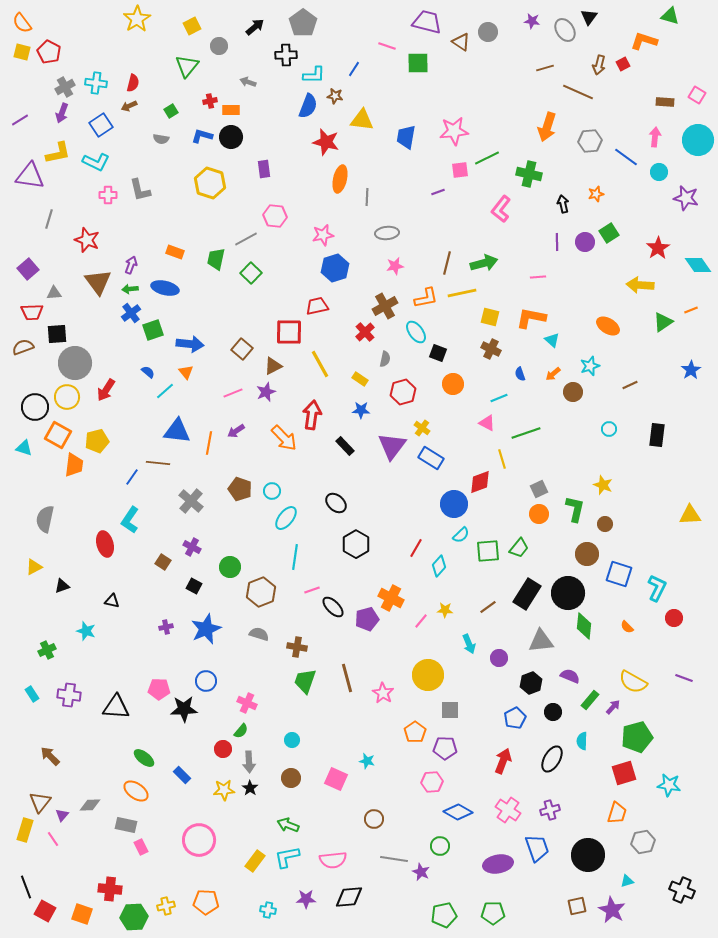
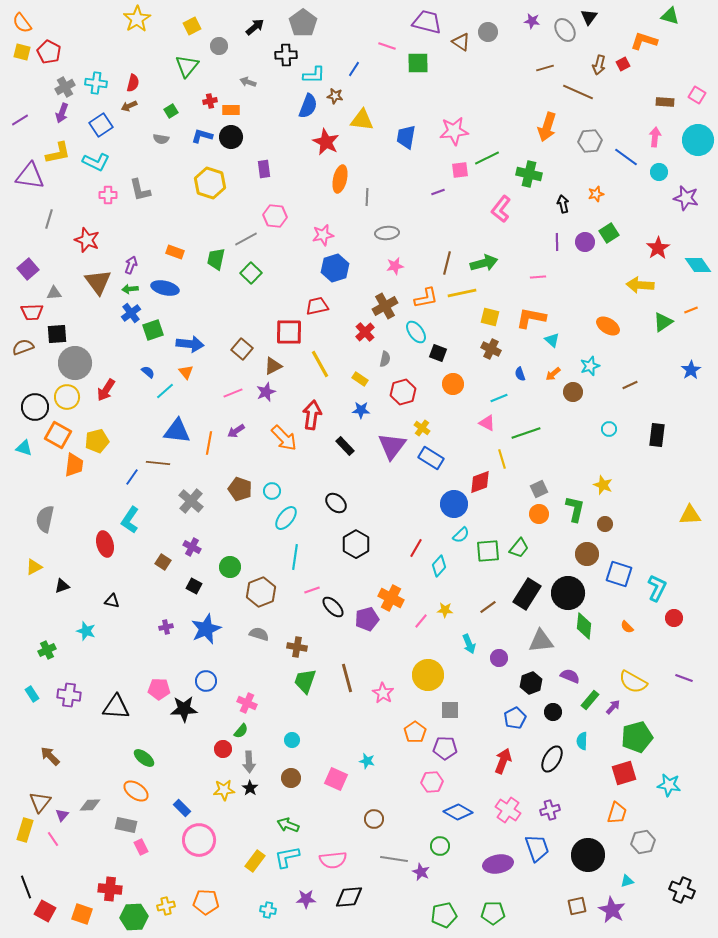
red star at (326, 142): rotated 12 degrees clockwise
blue rectangle at (182, 775): moved 33 px down
